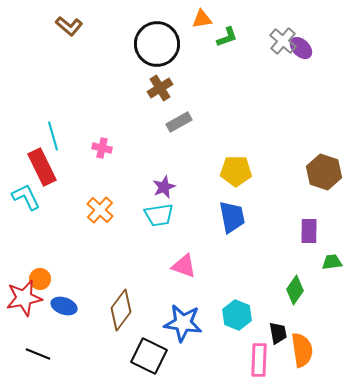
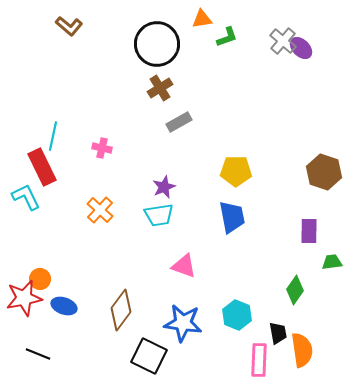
cyan line: rotated 28 degrees clockwise
